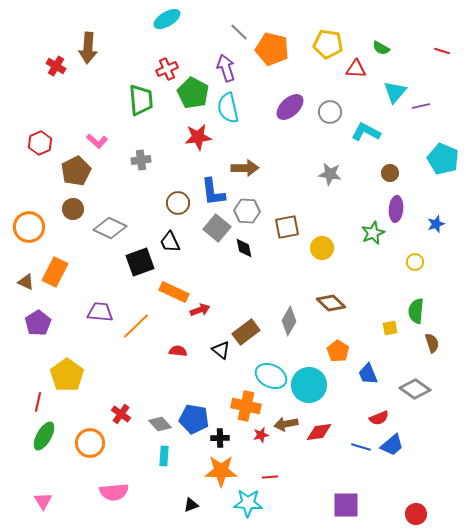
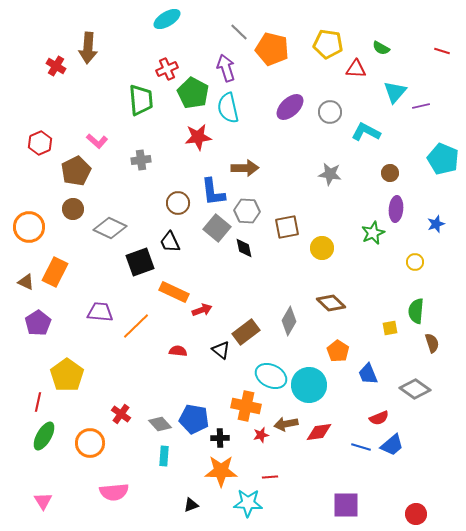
red arrow at (200, 310): moved 2 px right
